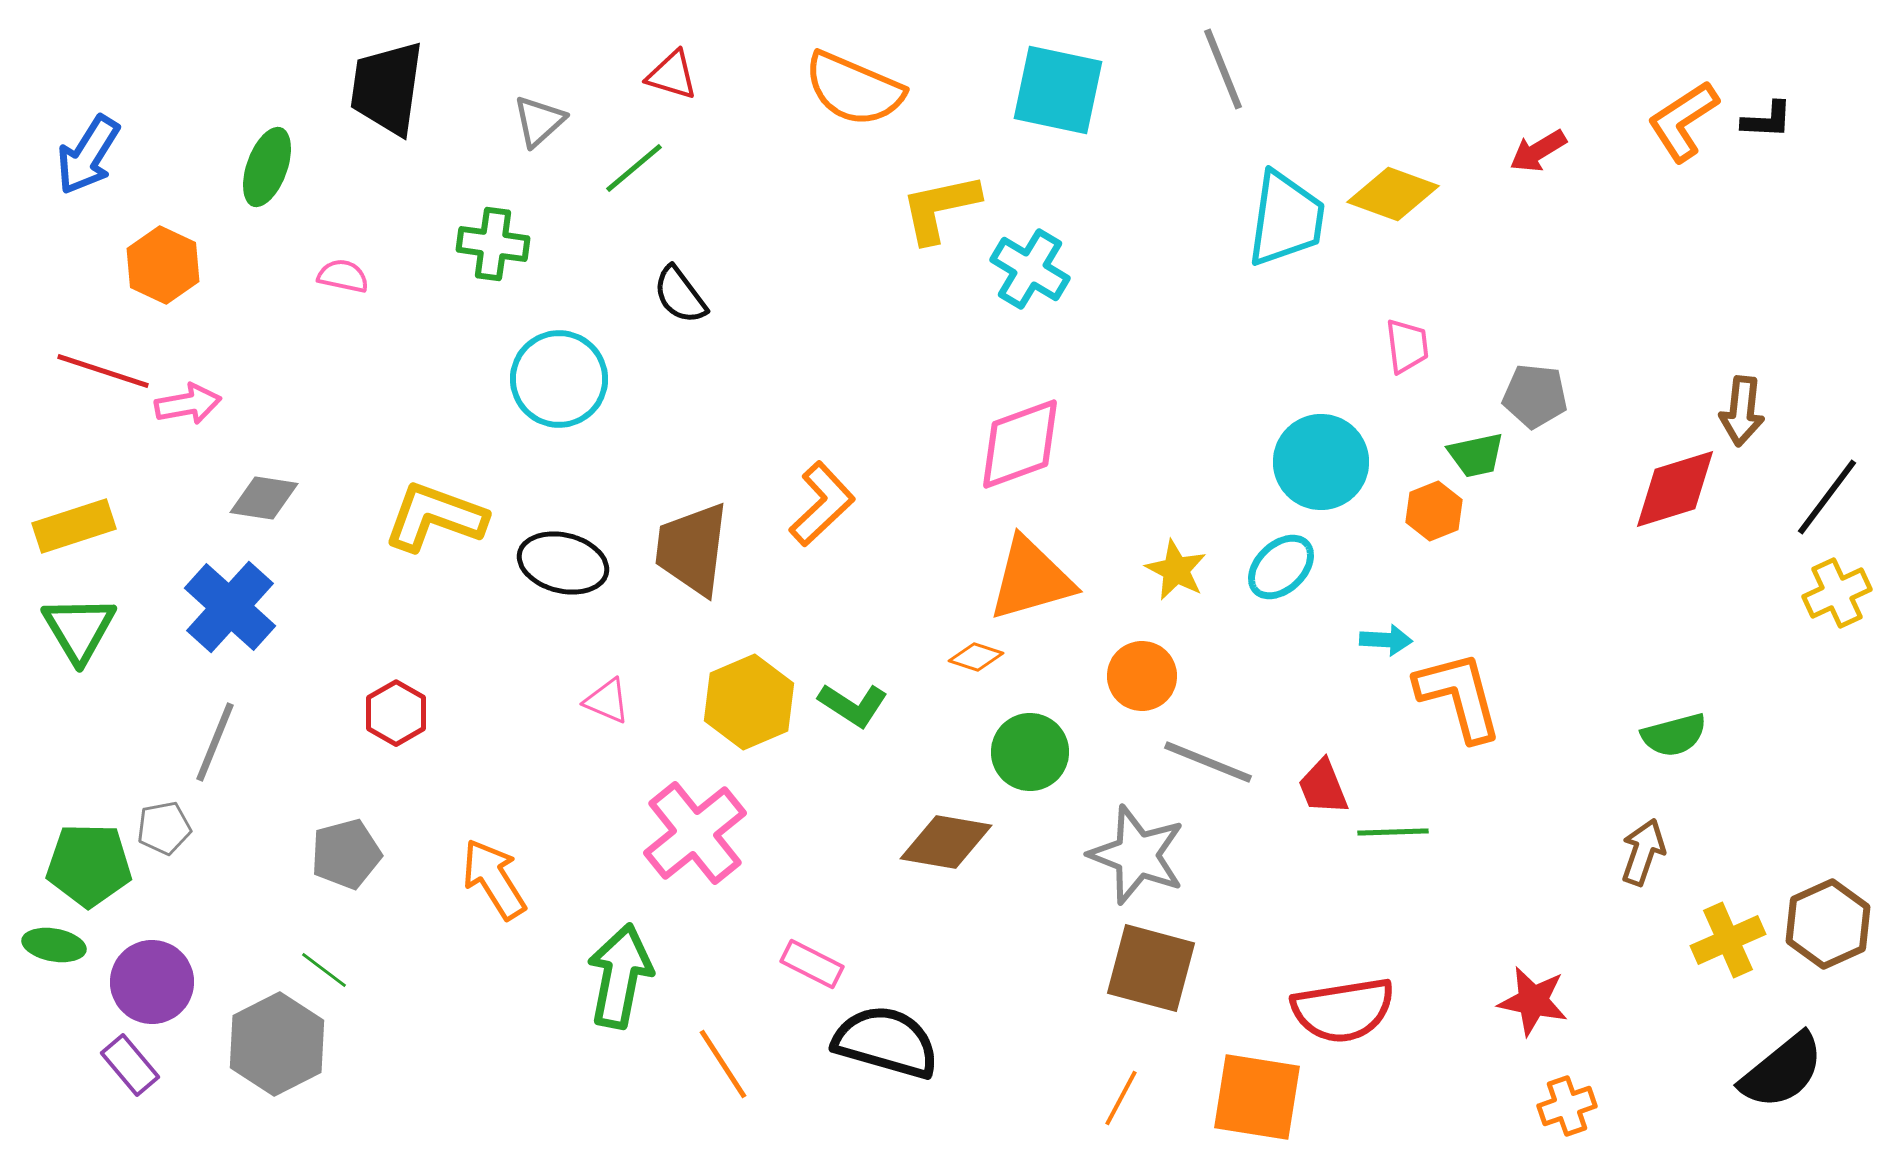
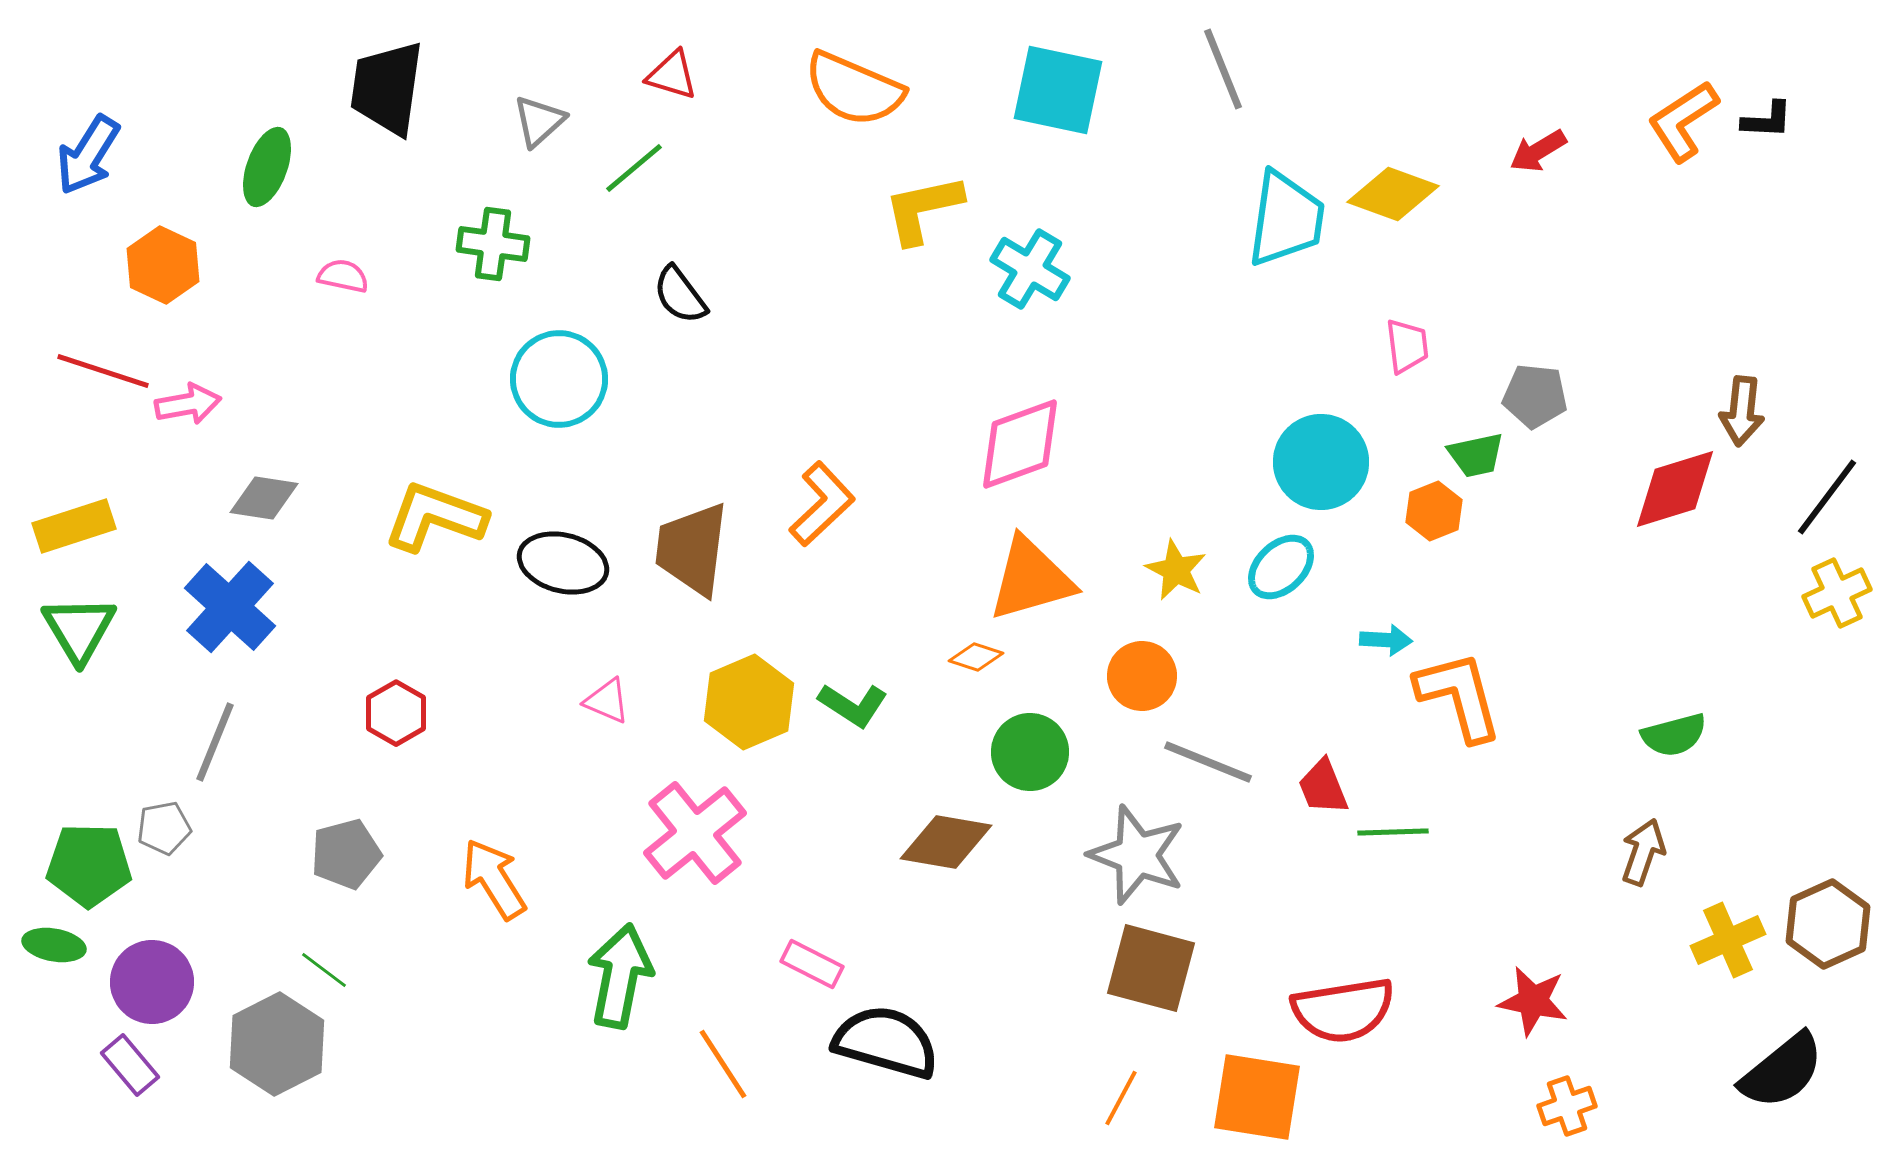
yellow L-shape at (940, 208): moved 17 px left, 1 px down
